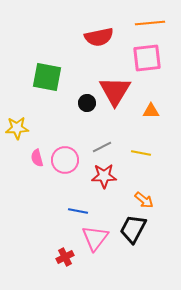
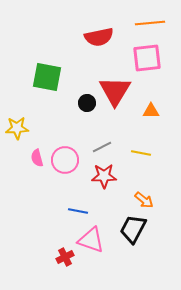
pink triangle: moved 4 px left, 2 px down; rotated 48 degrees counterclockwise
